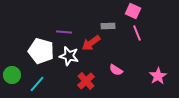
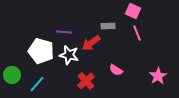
white star: moved 1 px up
